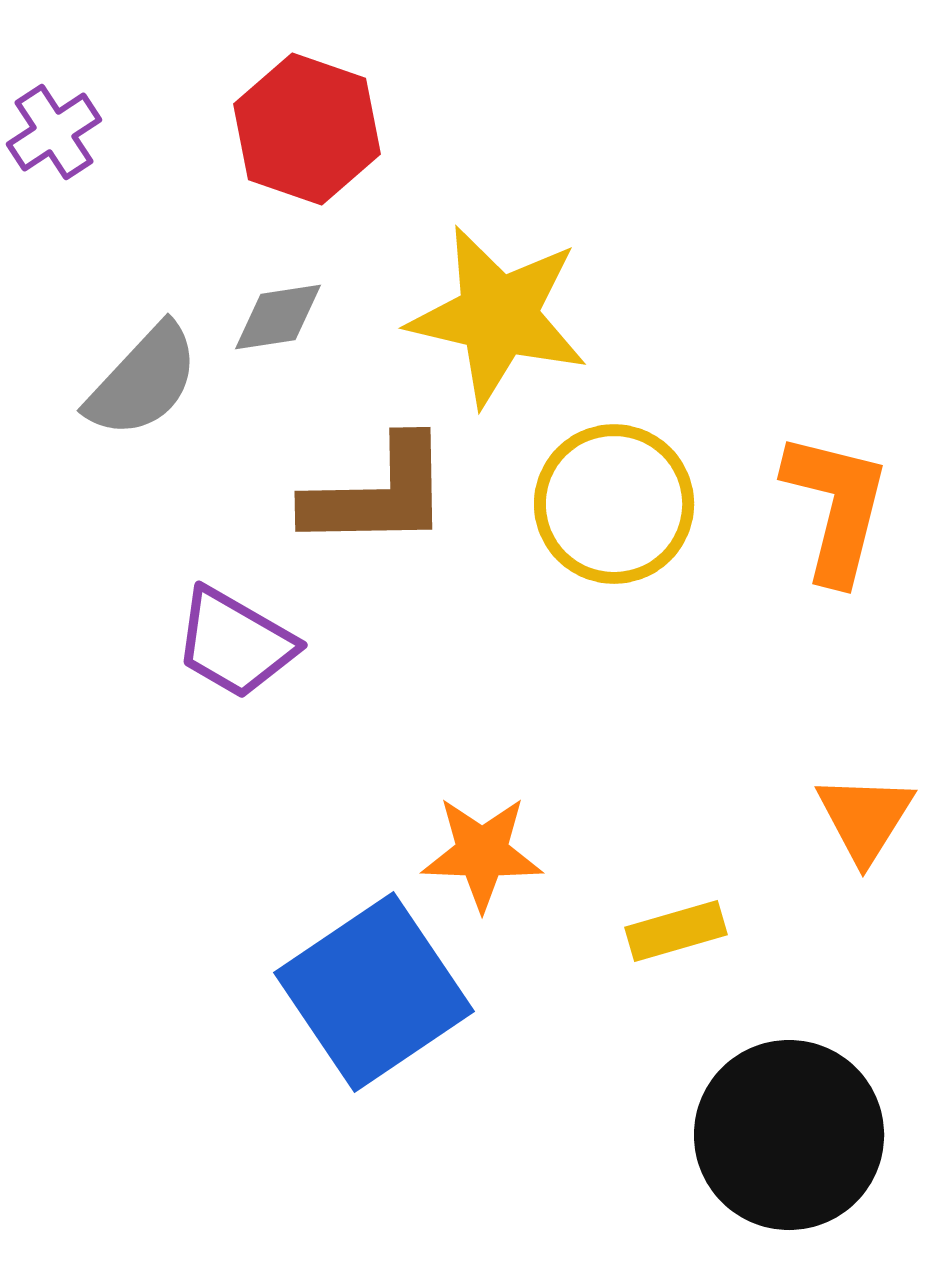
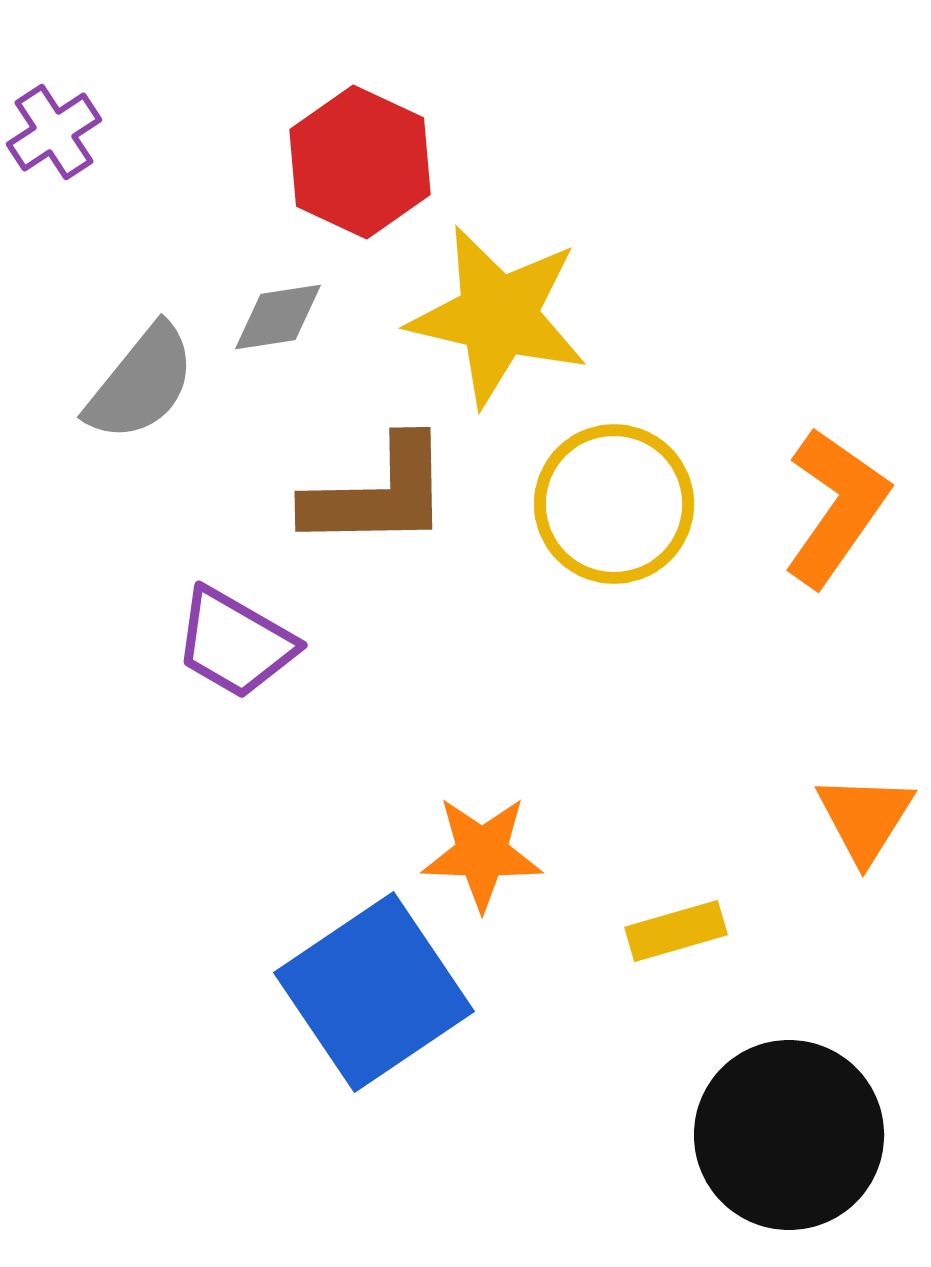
red hexagon: moved 53 px right, 33 px down; rotated 6 degrees clockwise
gray semicircle: moved 2 px left, 2 px down; rotated 4 degrees counterclockwise
orange L-shape: rotated 21 degrees clockwise
